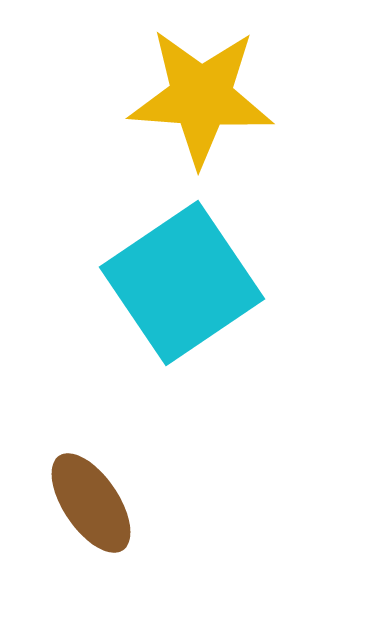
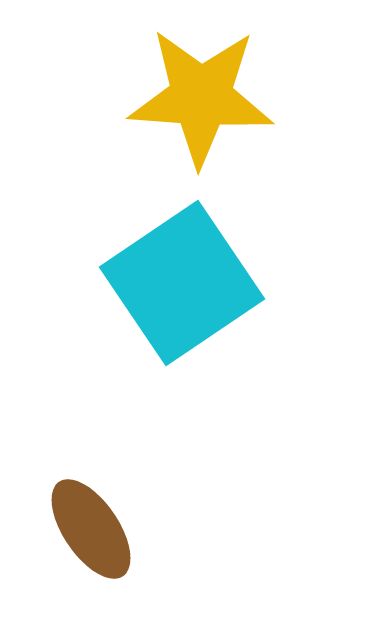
brown ellipse: moved 26 px down
